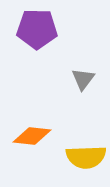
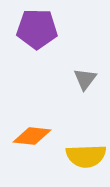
gray triangle: moved 2 px right
yellow semicircle: moved 1 px up
